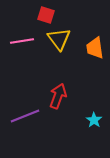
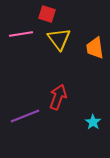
red square: moved 1 px right, 1 px up
pink line: moved 1 px left, 7 px up
red arrow: moved 1 px down
cyan star: moved 1 px left, 2 px down
